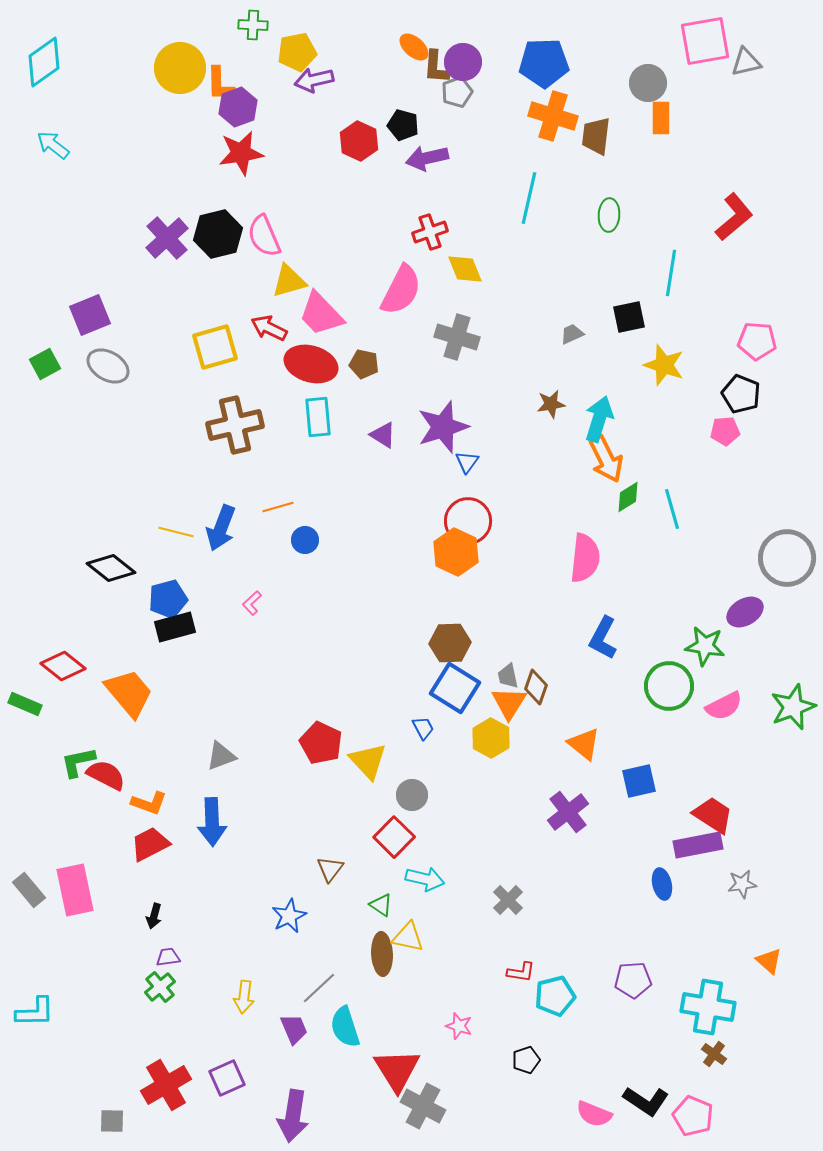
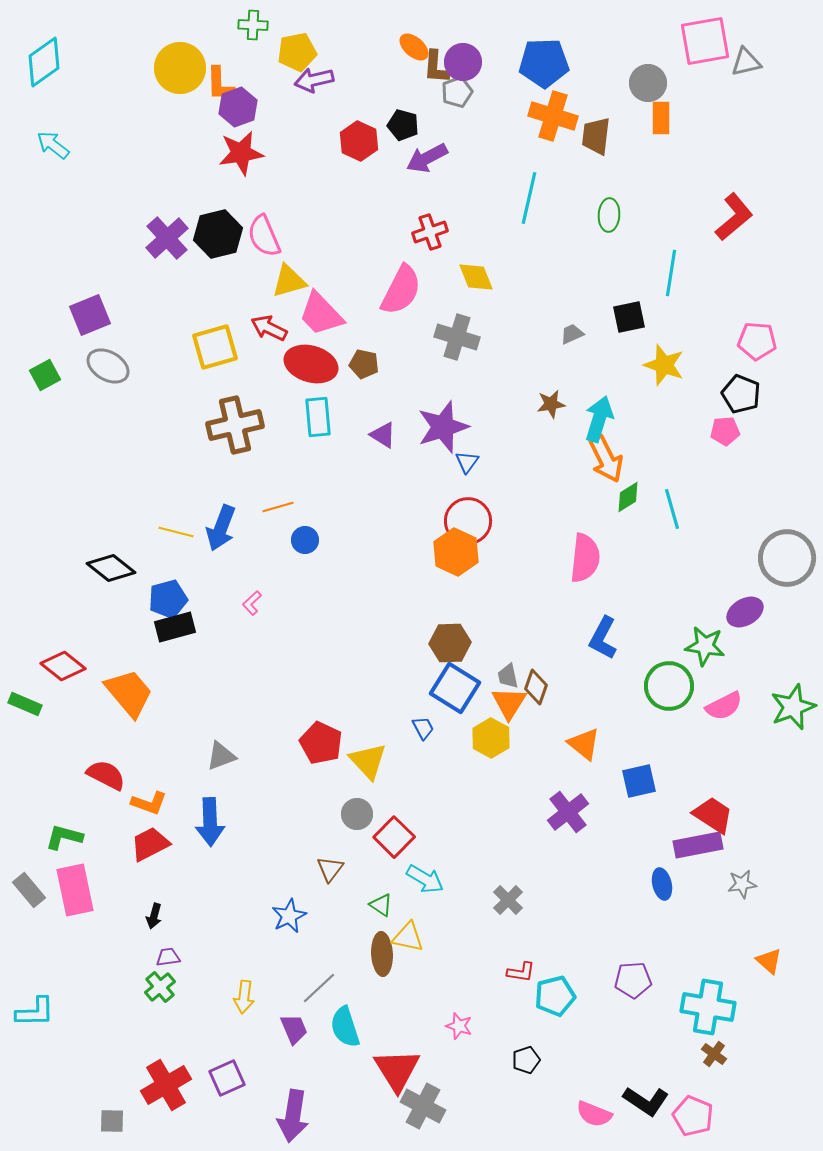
purple arrow at (427, 158): rotated 15 degrees counterclockwise
yellow diamond at (465, 269): moved 11 px right, 8 px down
green square at (45, 364): moved 11 px down
green L-shape at (78, 762): moved 14 px left, 75 px down; rotated 27 degrees clockwise
gray circle at (412, 795): moved 55 px left, 19 px down
blue arrow at (212, 822): moved 2 px left
cyan arrow at (425, 879): rotated 18 degrees clockwise
